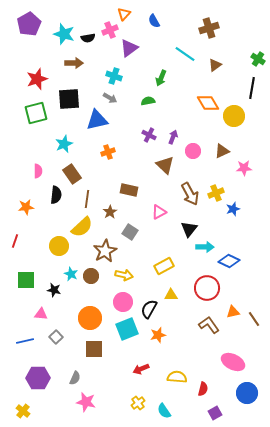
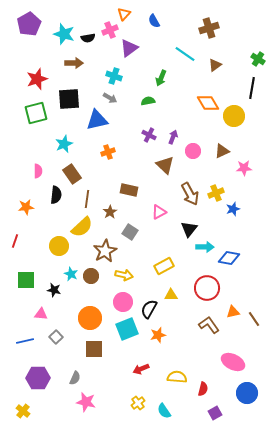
blue diamond at (229, 261): moved 3 px up; rotated 15 degrees counterclockwise
